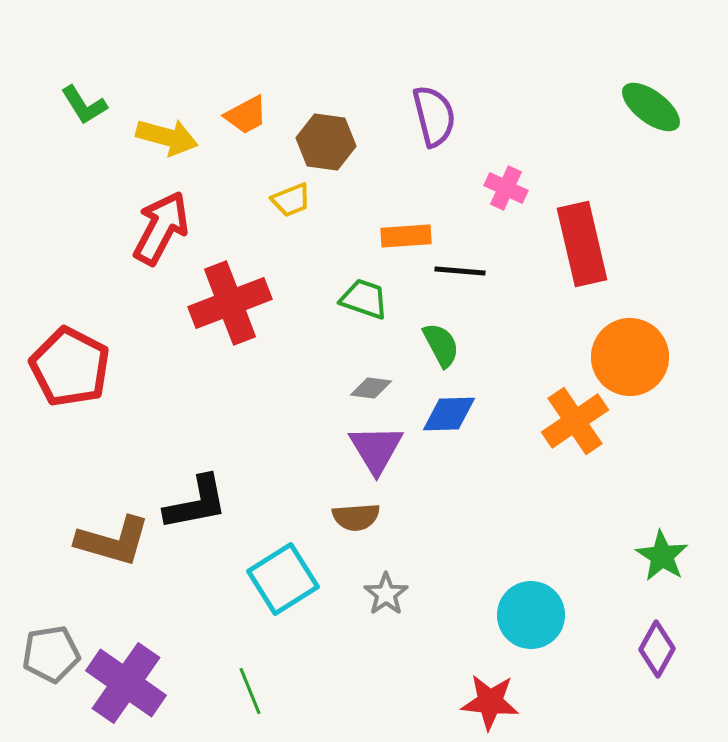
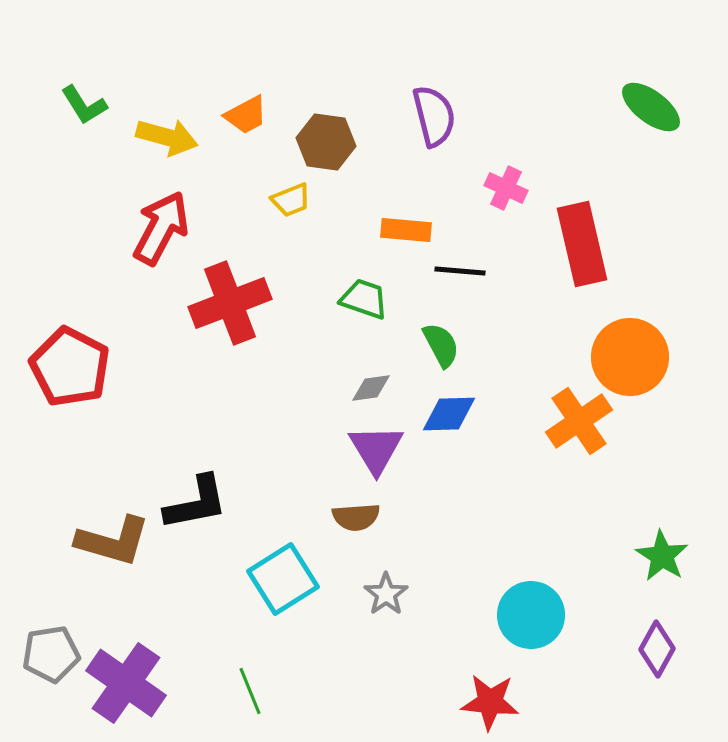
orange rectangle: moved 6 px up; rotated 9 degrees clockwise
gray diamond: rotated 15 degrees counterclockwise
orange cross: moved 4 px right
